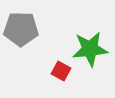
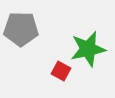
green star: moved 2 px left; rotated 6 degrees counterclockwise
